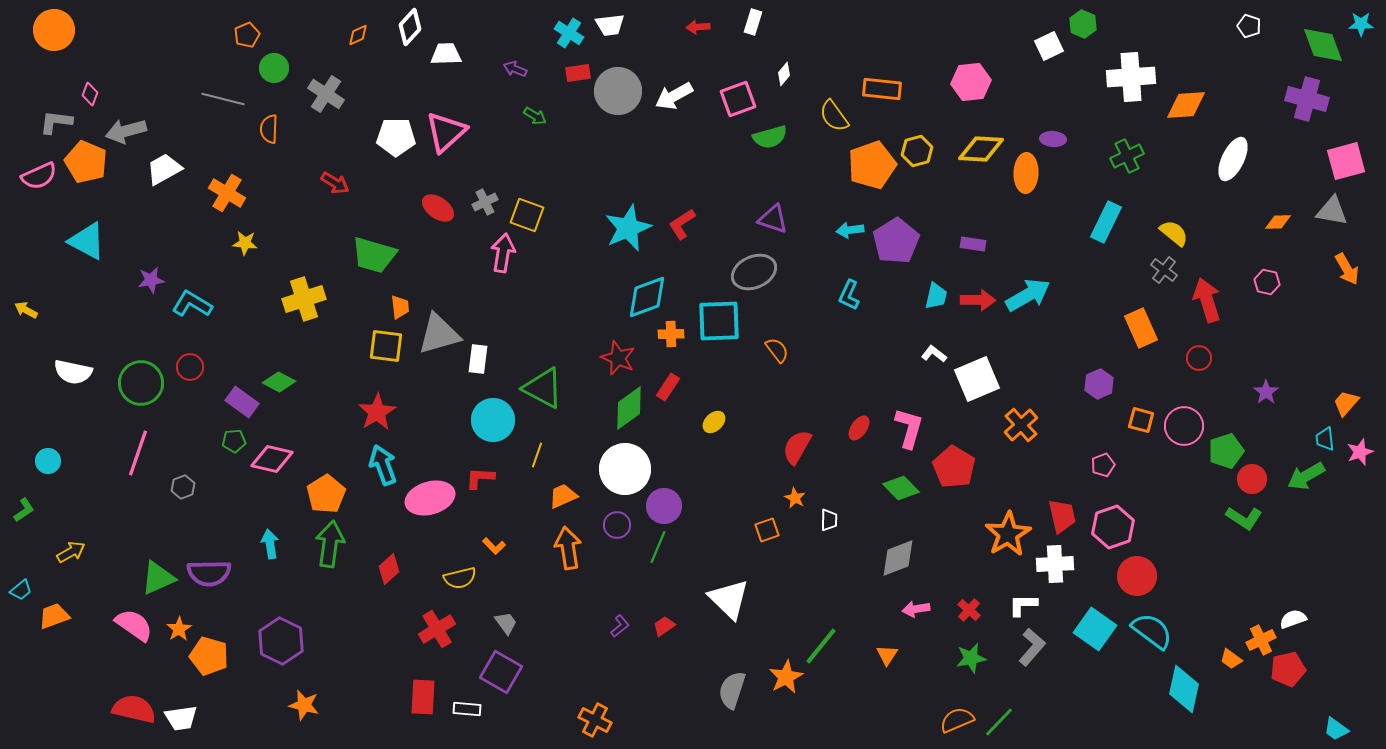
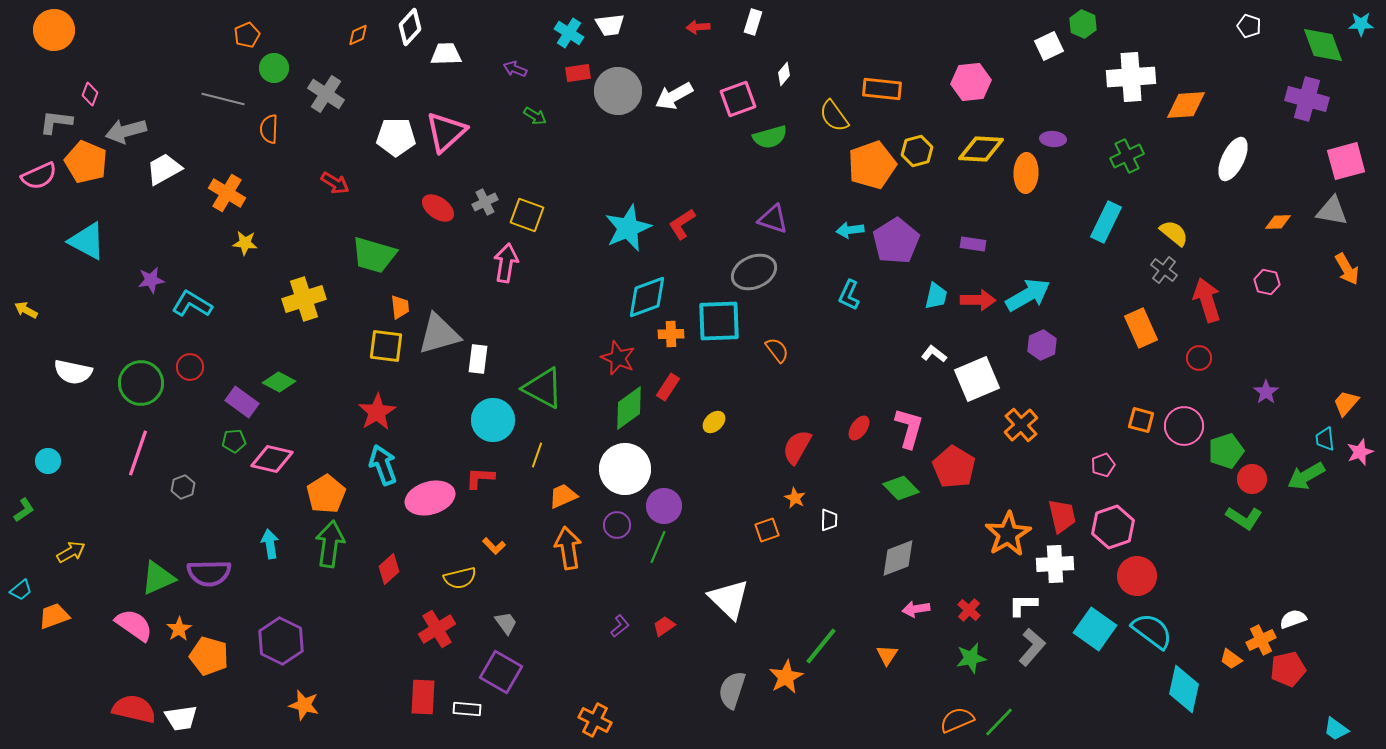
pink arrow at (503, 253): moved 3 px right, 10 px down
purple hexagon at (1099, 384): moved 57 px left, 39 px up
